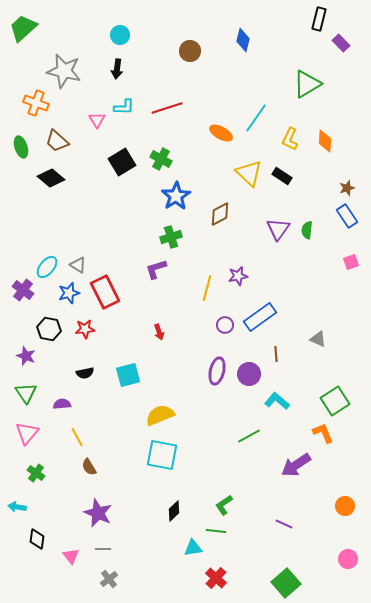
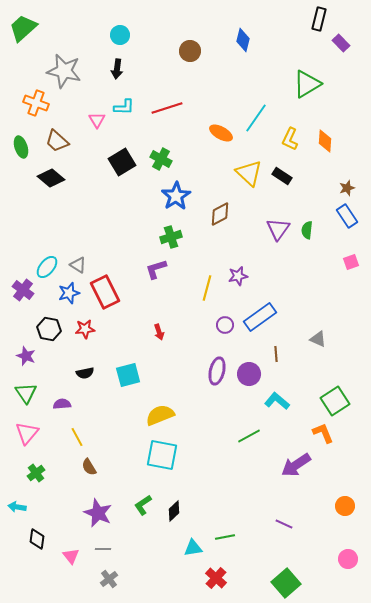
green cross at (36, 473): rotated 18 degrees clockwise
green L-shape at (224, 505): moved 81 px left
green line at (216, 531): moved 9 px right, 6 px down; rotated 18 degrees counterclockwise
